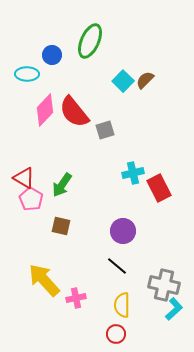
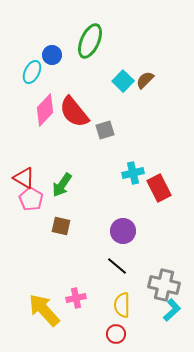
cyan ellipse: moved 5 px right, 2 px up; rotated 65 degrees counterclockwise
yellow arrow: moved 30 px down
cyan L-shape: moved 2 px left, 1 px down
